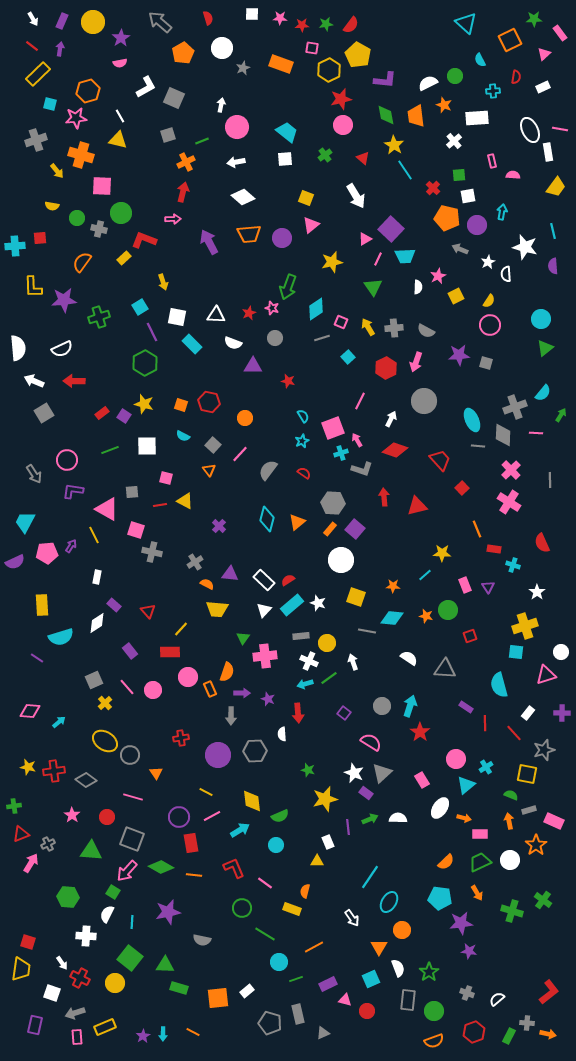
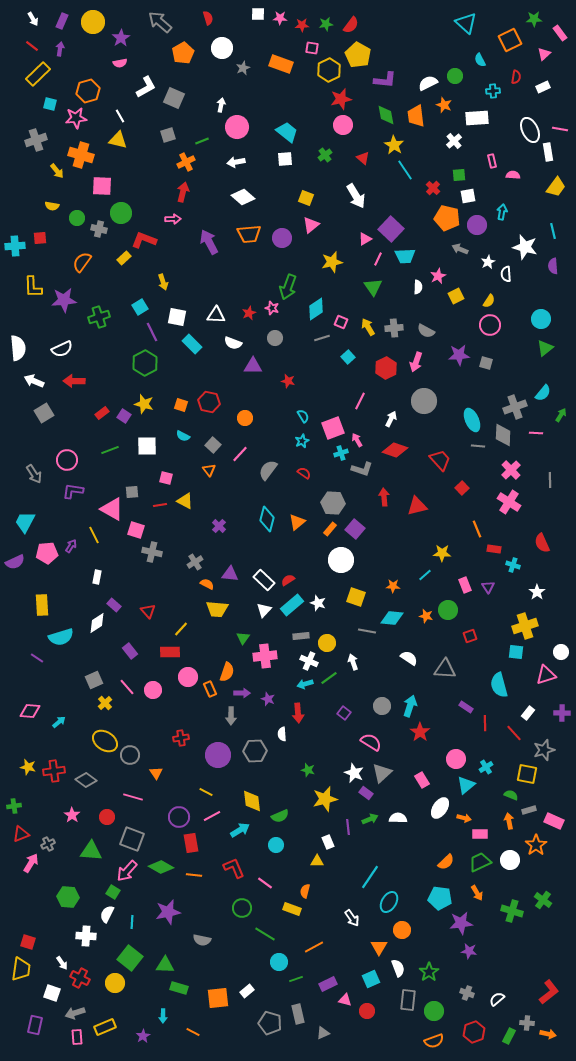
white square at (252, 14): moved 6 px right
pink triangle at (107, 509): moved 5 px right
cyan arrow at (163, 1034): moved 18 px up
